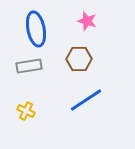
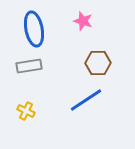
pink star: moved 4 px left
blue ellipse: moved 2 px left
brown hexagon: moved 19 px right, 4 px down
